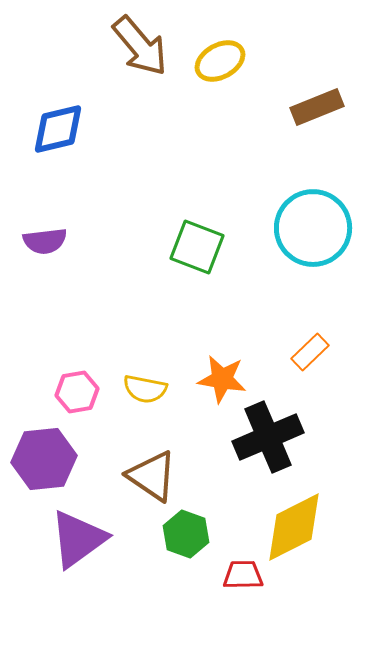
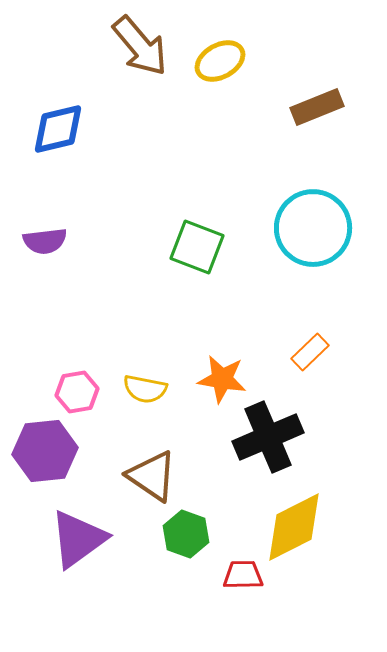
purple hexagon: moved 1 px right, 8 px up
